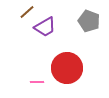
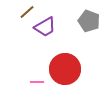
red circle: moved 2 px left, 1 px down
